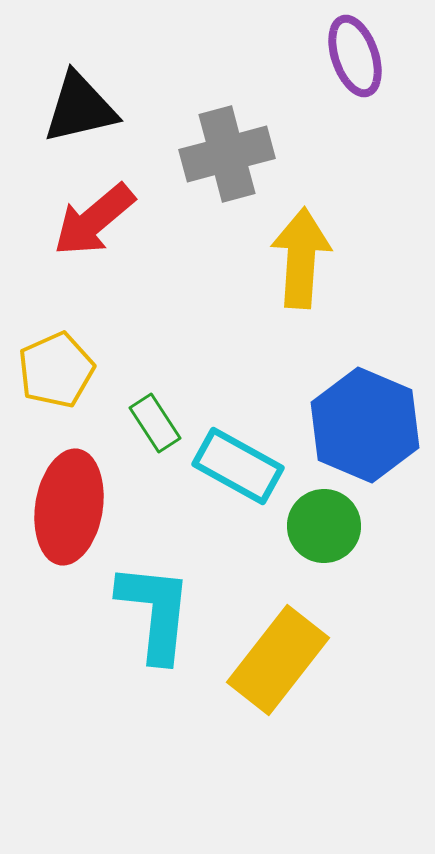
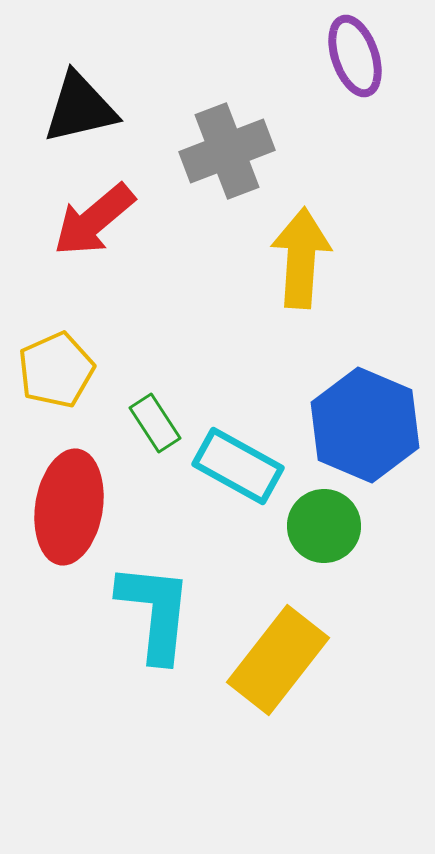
gray cross: moved 3 px up; rotated 6 degrees counterclockwise
